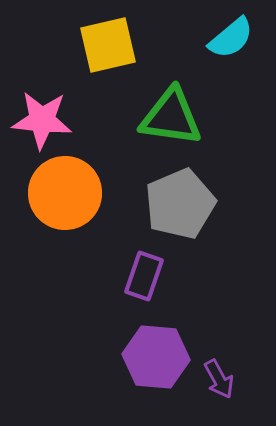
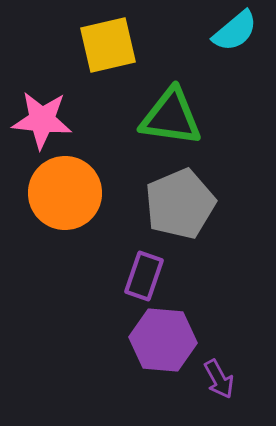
cyan semicircle: moved 4 px right, 7 px up
purple hexagon: moved 7 px right, 17 px up
